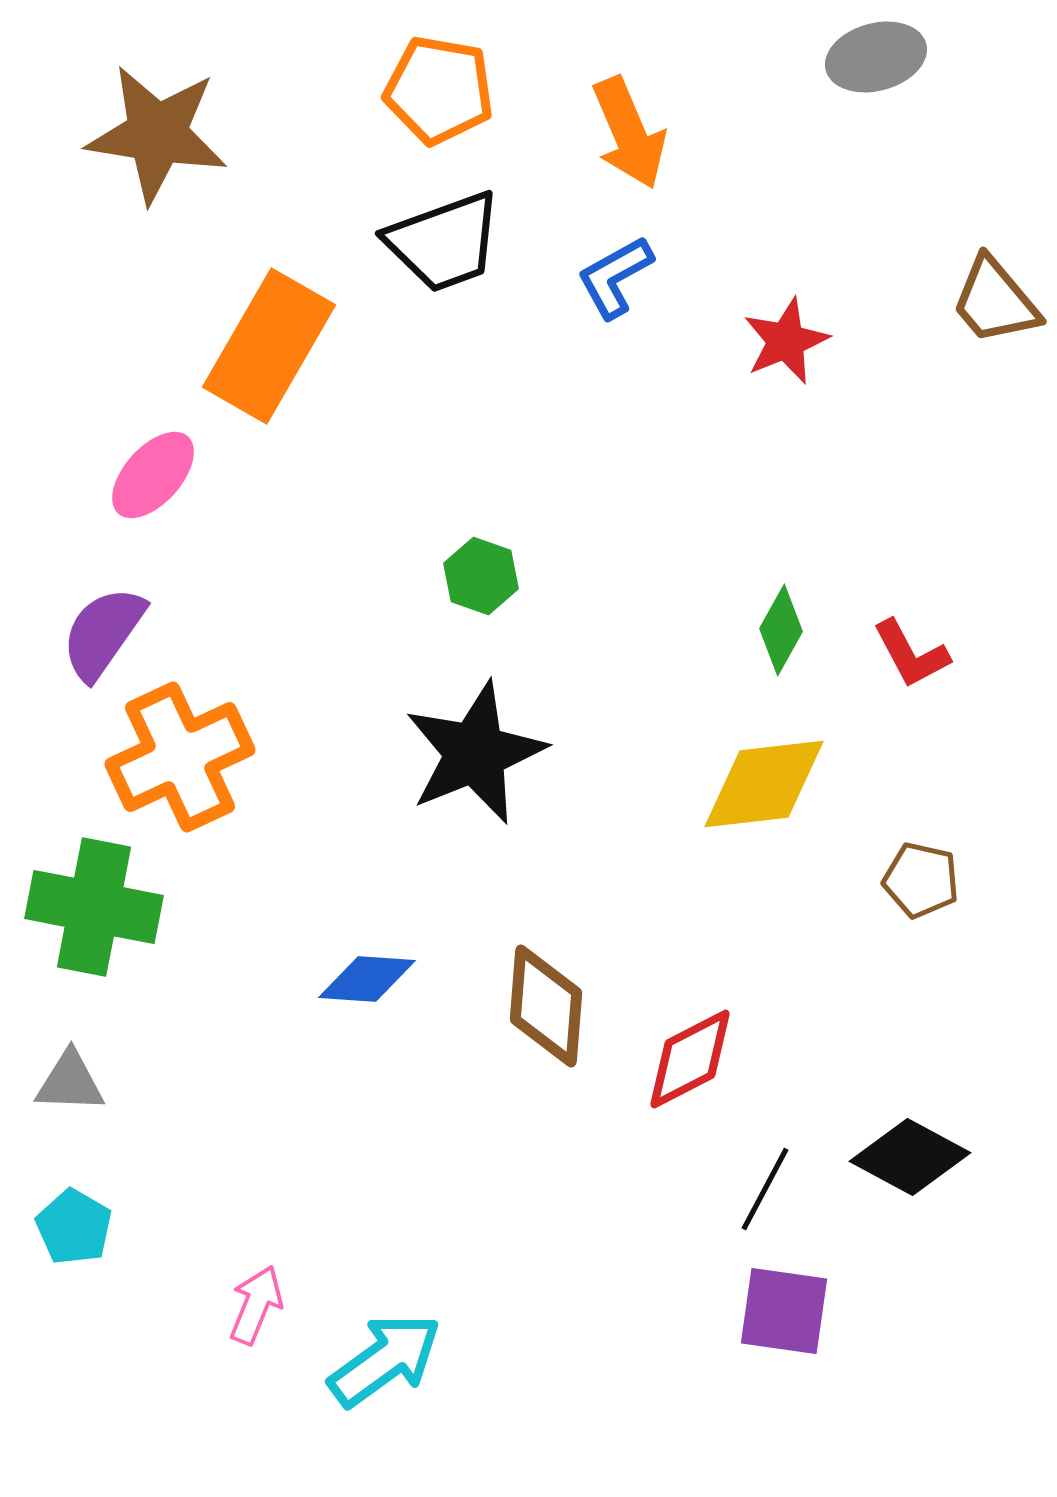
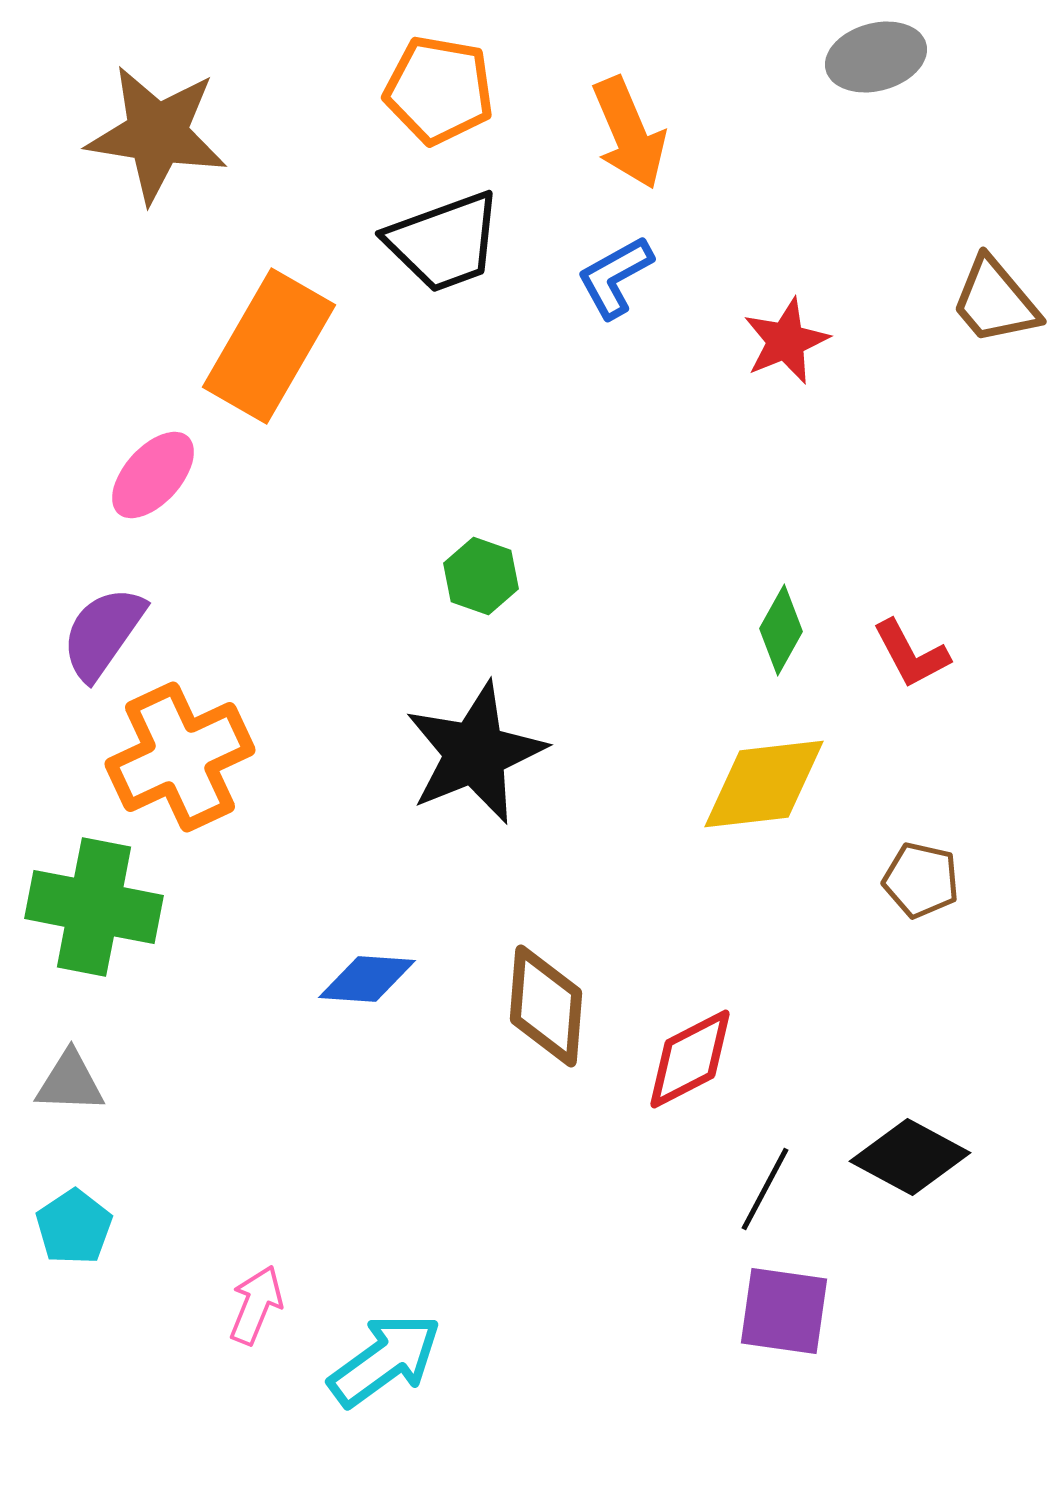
cyan pentagon: rotated 8 degrees clockwise
